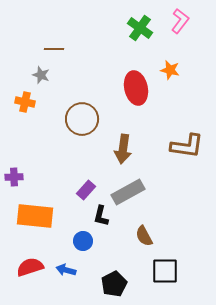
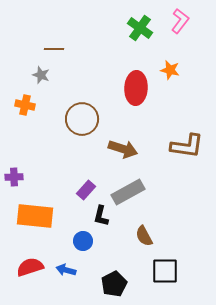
red ellipse: rotated 16 degrees clockwise
orange cross: moved 3 px down
brown arrow: rotated 80 degrees counterclockwise
